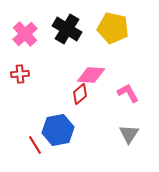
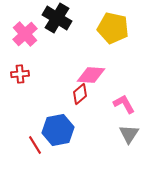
black cross: moved 10 px left, 11 px up
pink L-shape: moved 4 px left, 11 px down
